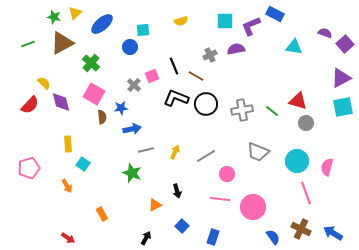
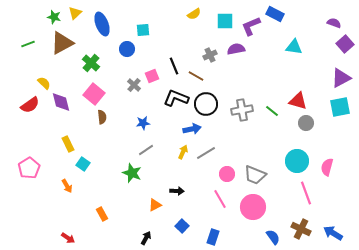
yellow semicircle at (181, 21): moved 13 px right, 7 px up; rotated 16 degrees counterclockwise
blue ellipse at (102, 24): rotated 70 degrees counterclockwise
purple semicircle at (325, 33): moved 9 px right, 10 px up
blue circle at (130, 47): moved 3 px left, 2 px down
pink square at (94, 94): rotated 10 degrees clockwise
red semicircle at (30, 105): rotated 12 degrees clockwise
cyan square at (343, 107): moved 3 px left
blue star at (121, 108): moved 22 px right, 15 px down
blue arrow at (132, 129): moved 60 px right
yellow rectangle at (68, 144): rotated 21 degrees counterclockwise
gray line at (146, 150): rotated 21 degrees counterclockwise
yellow arrow at (175, 152): moved 8 px right
gray trapezoid at (258, 152): moved 3 px left, 23 px down
gray line at (206, 156): moved 3 px up
pink pentagon at (29, 168): rotated 15 degrees counterclockwise
black arrow at (177, 191): rotated 72 degrees counterclockwise
pink line at (220, 199): rotated 54 degrees clockwise
